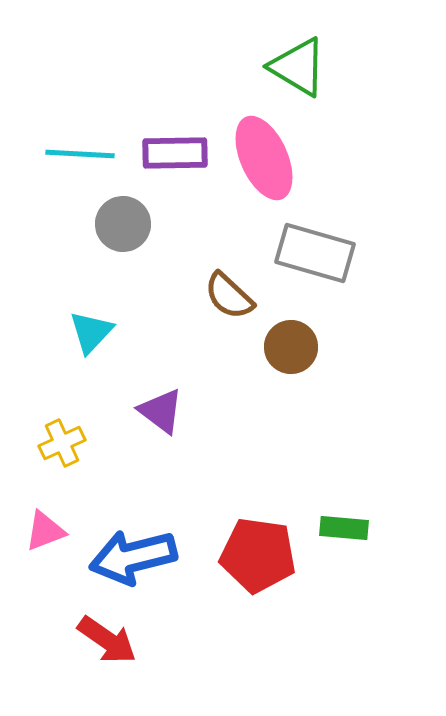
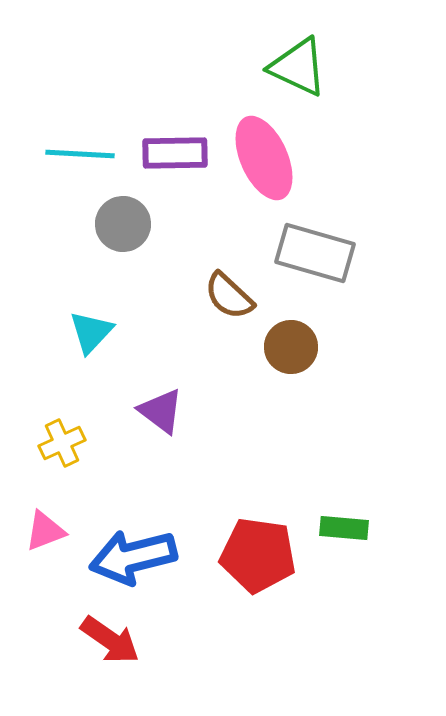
green triangle: rotated 6 degrees counterclockwise
red arrow: moved 3 px right
